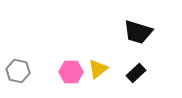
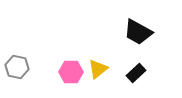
black trapezoid: rotated 12 degrees clockwise
gray hexagon: moved 1 px left, 4 px up
